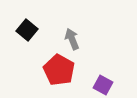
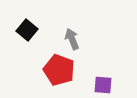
red pentagon: rotated 8 degrees counterclockwise
purple square: rotated 24 degrees counterclockwise
